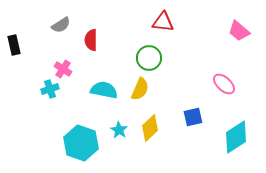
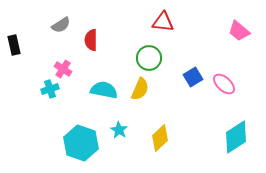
blue square: moved 40 px up; rotated 18 degrees counterclockwise
yellow diamond: moved 10 px right, 10 px down
